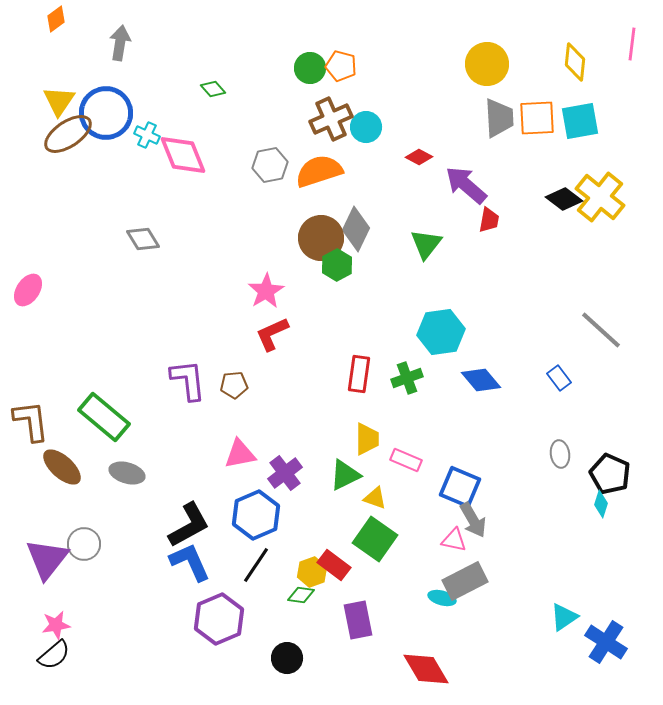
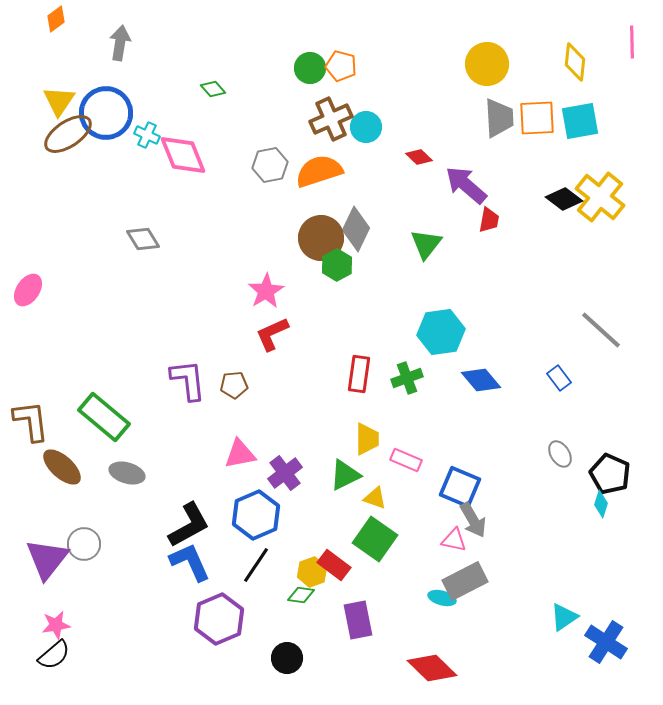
pink line at (632, 44): moved 2 px up; rotated 8 degrees counterclockwise
red diamond at (419, 157): rotated 16 degrees clockwise
gray ellipse at (560, 454): rotated 24 degrees counterclockwise
red diamond at (426, 669): moved 6 px right, 1 px up; rotated 15 degrees counterclockwise
